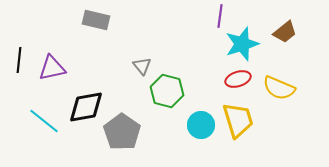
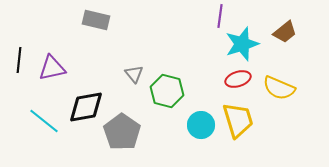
gray triangle: moved 8 px left, 8 px down
